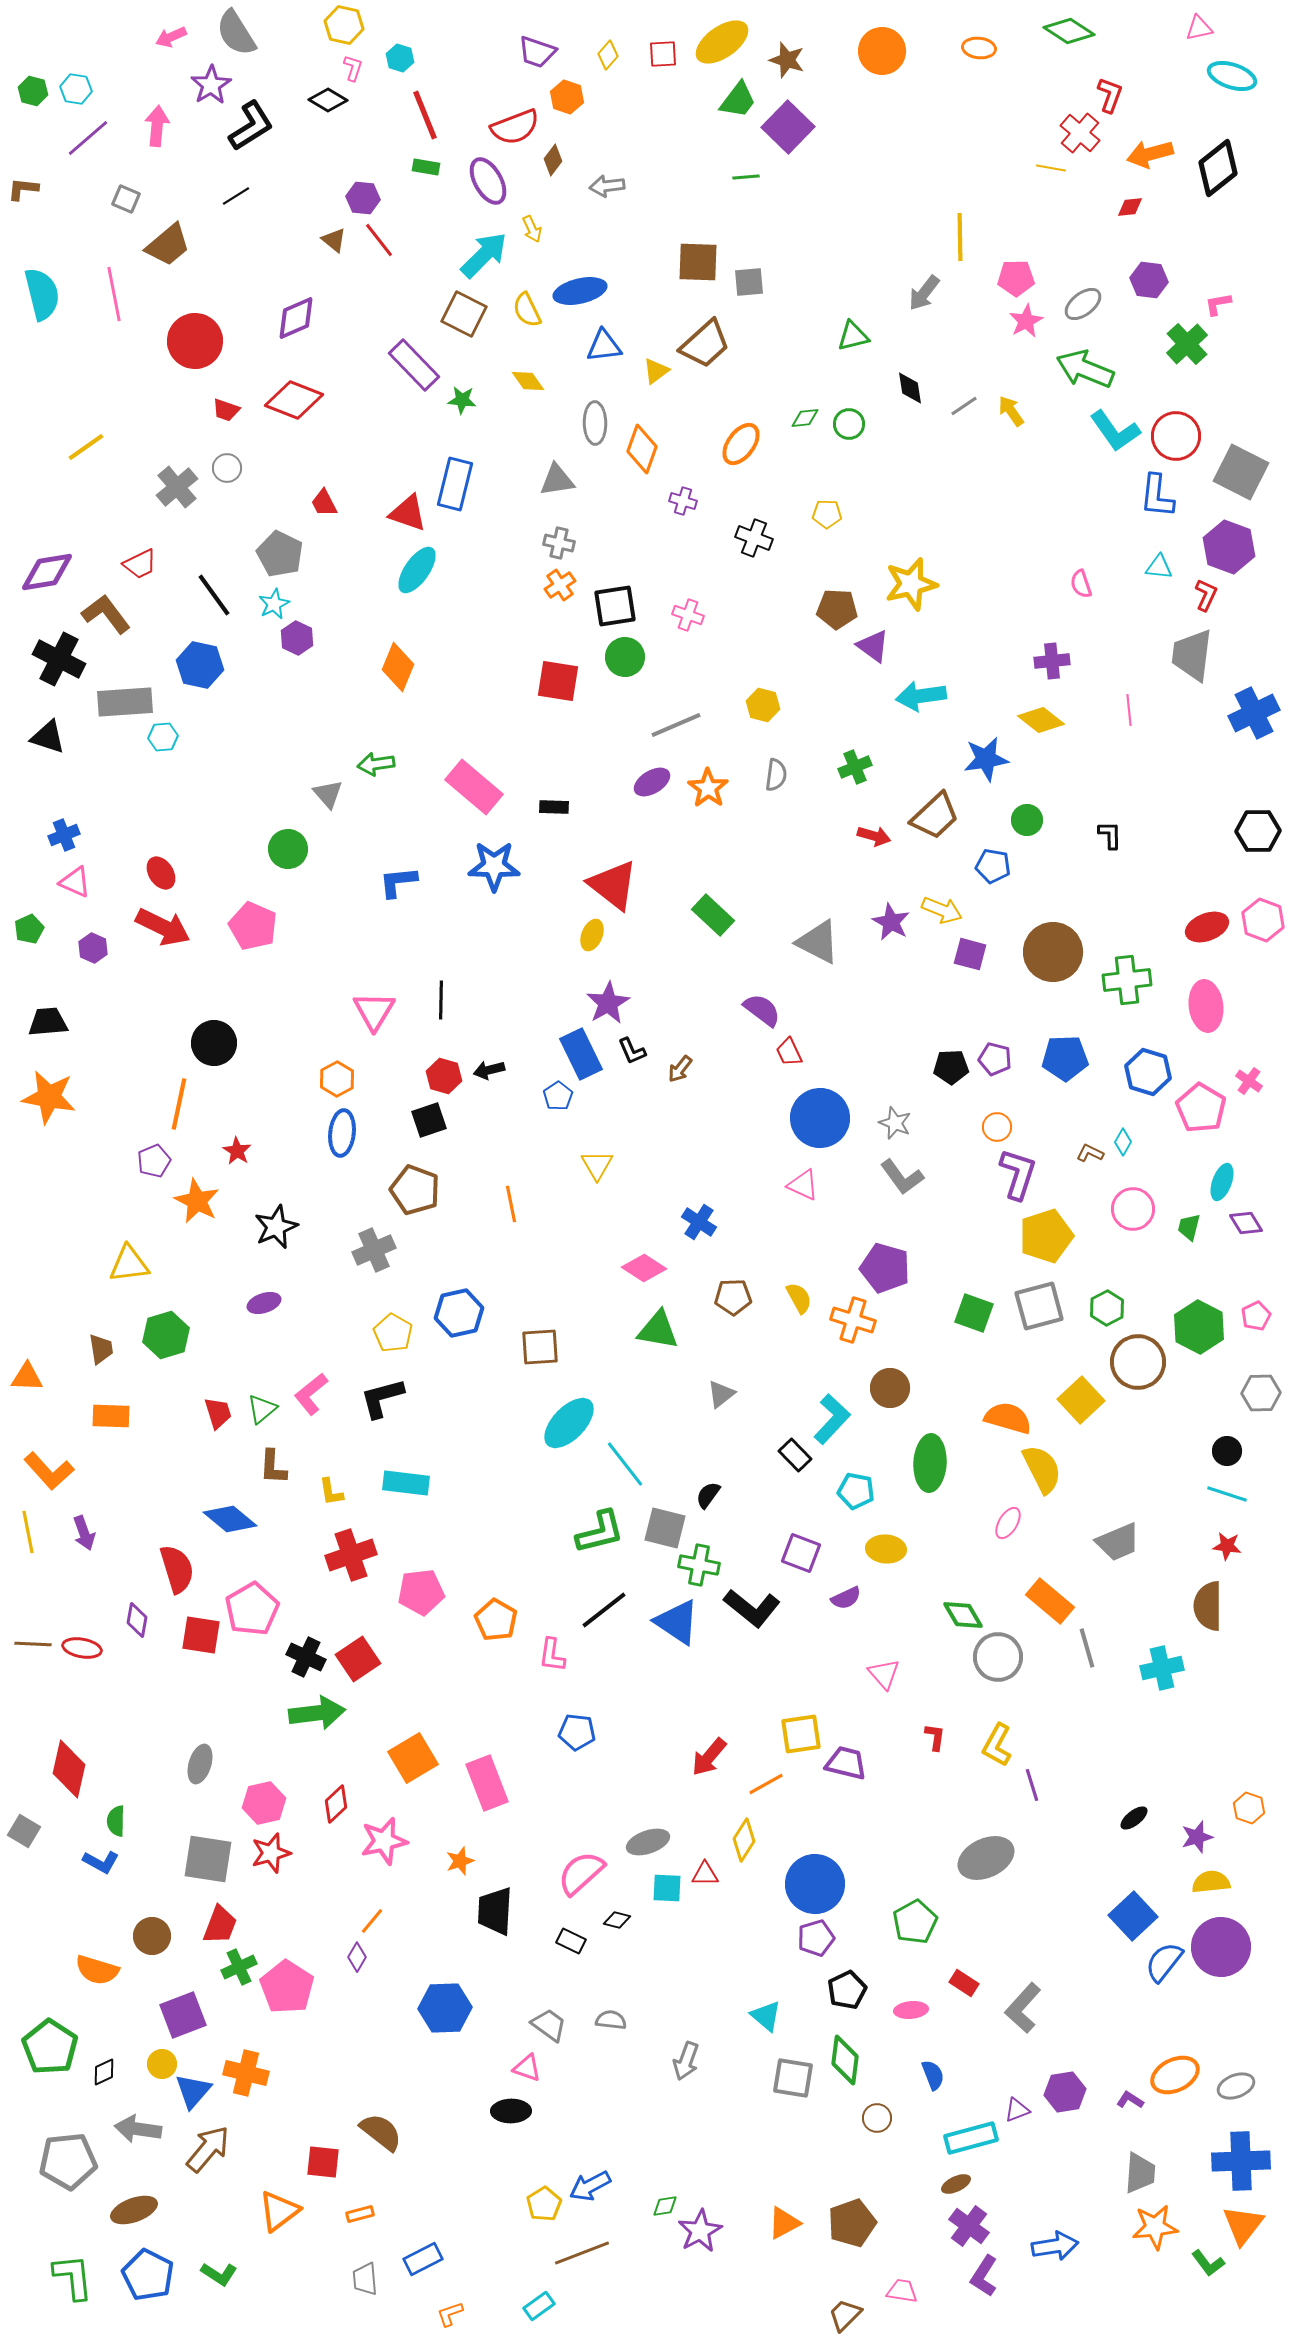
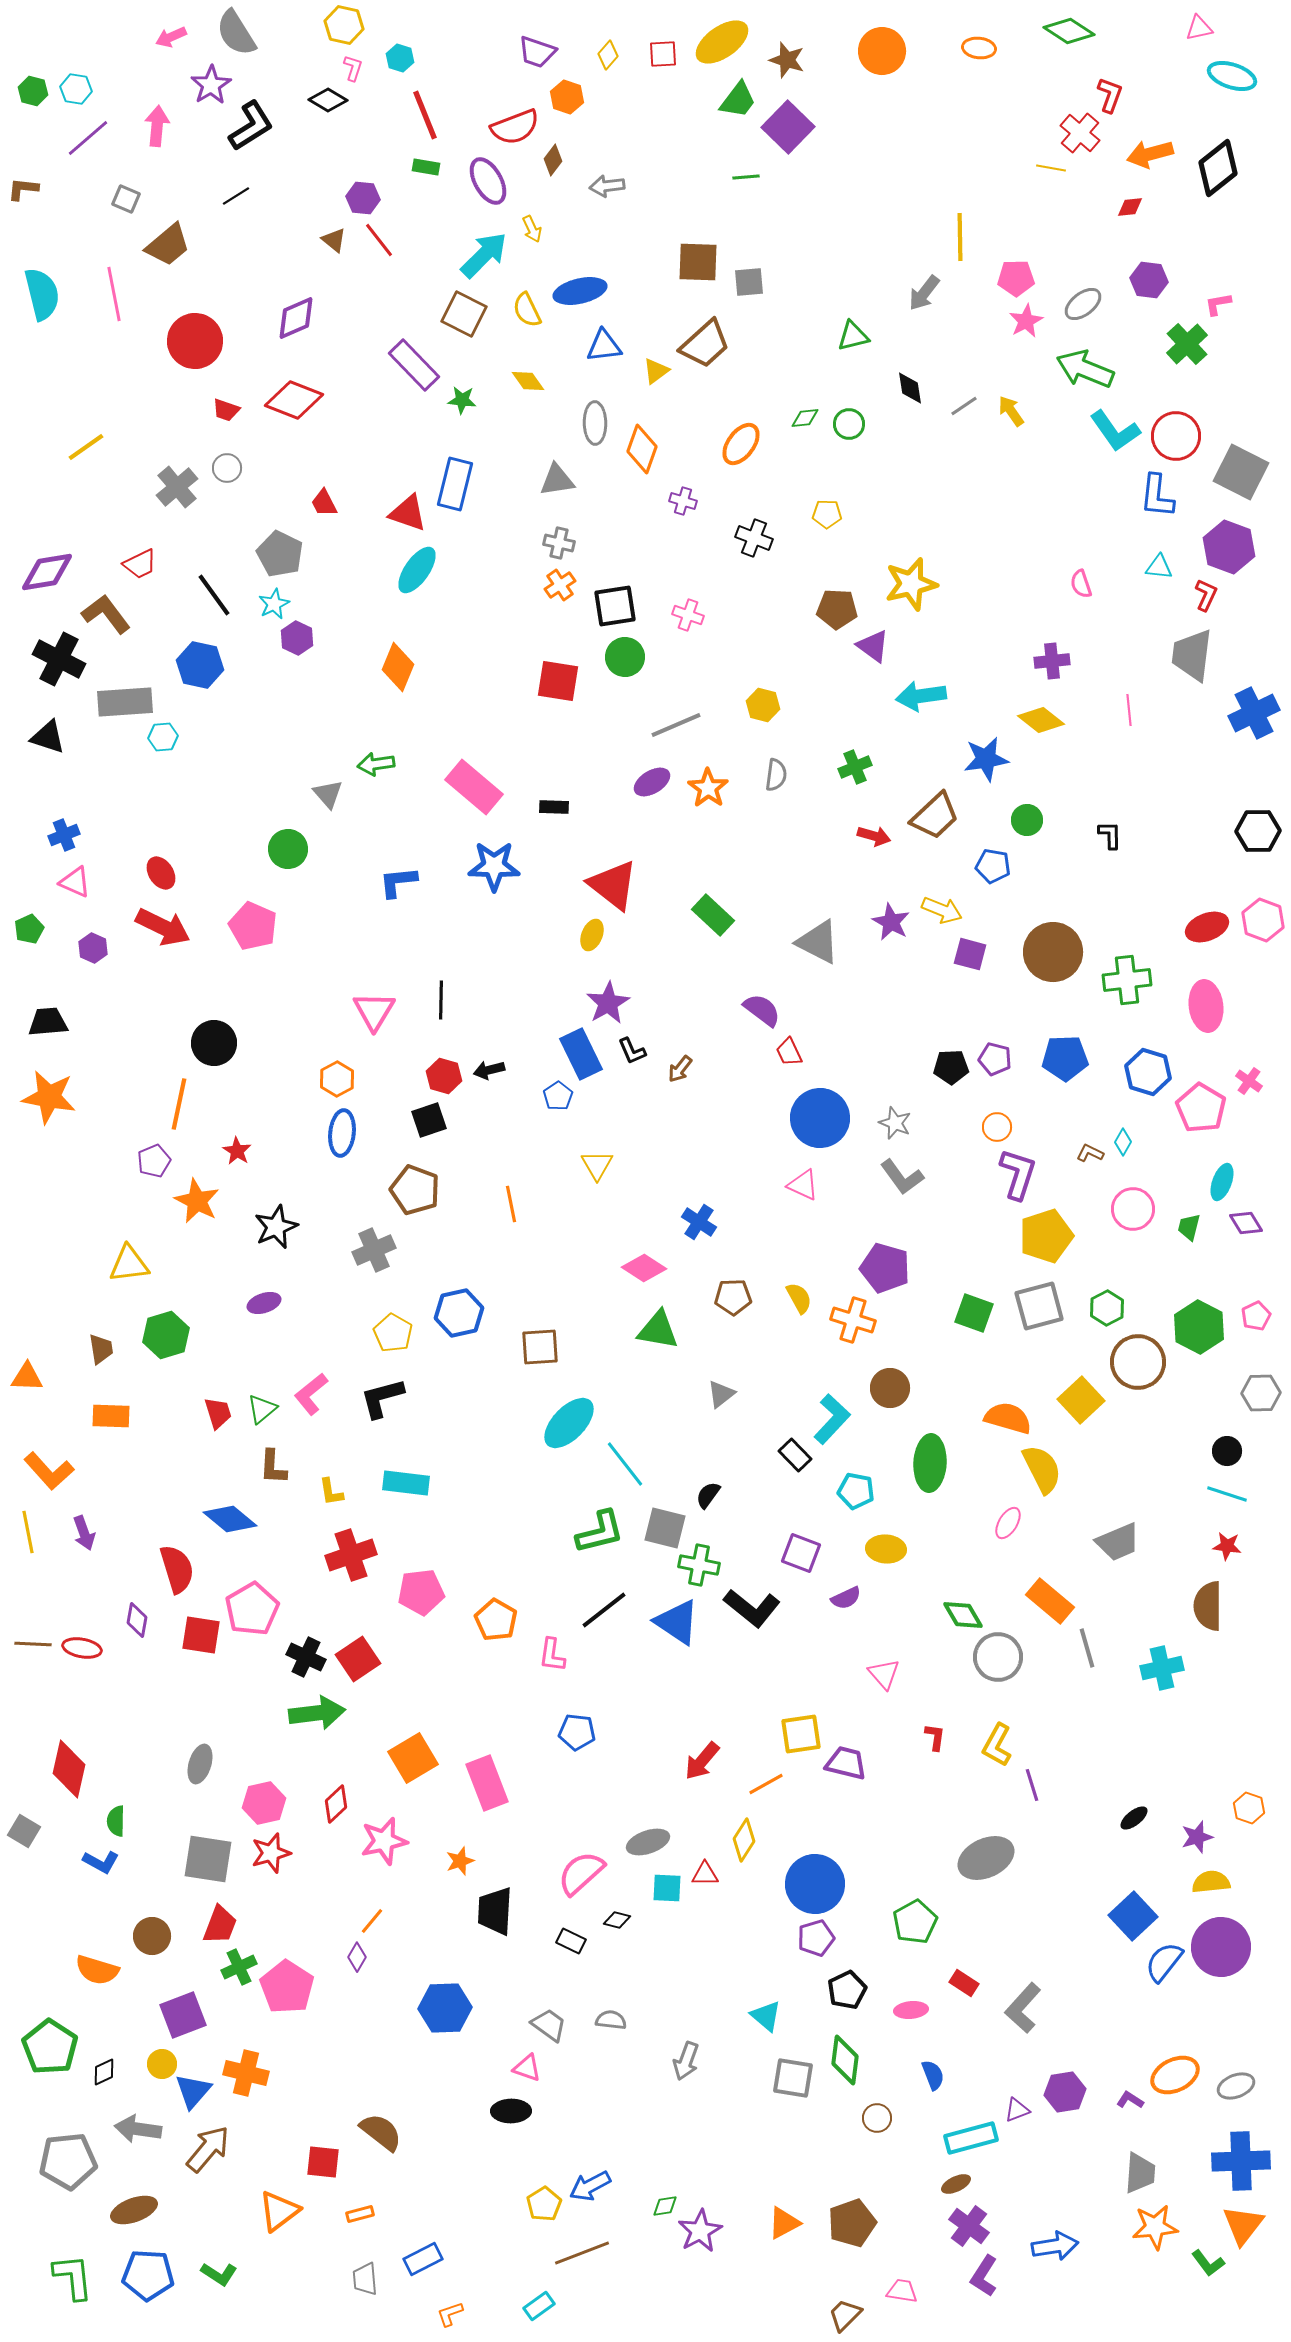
red arrow at (709, 1757): moved 7 px left, 4 px down
blue pentagon at (148, 2275): rotated 24 degrees counterclockwise
